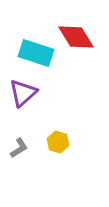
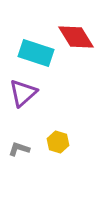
gray L-shape: moved 1 px down; rotated 130 degrees counterclockwise
